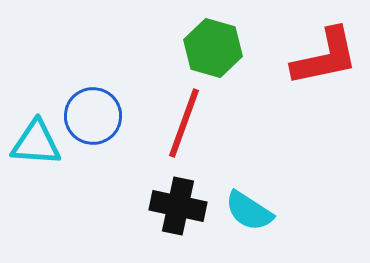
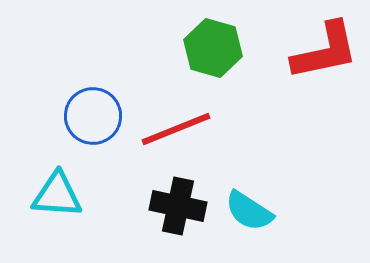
red L-shape: moved 6 px up
red line: moved 8 px left, 6 px down; rotated 48 degrees clockwise
cyan triangle: moved 21 px right, 52 px down
